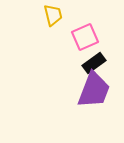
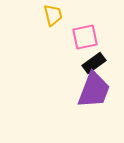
pink square: rotated 12 degrees clockwise
